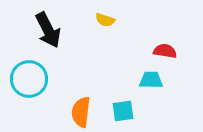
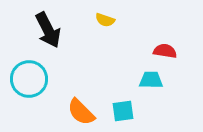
orange semicircle: rotated 52 degrees counterclockwise
